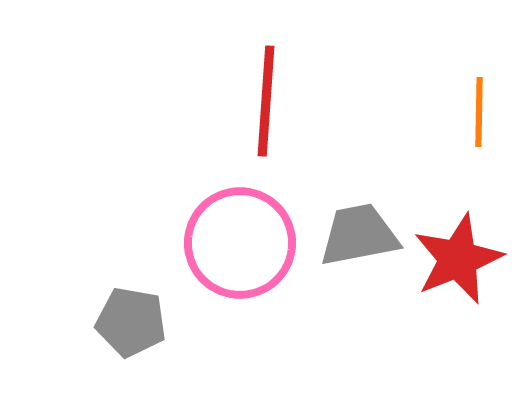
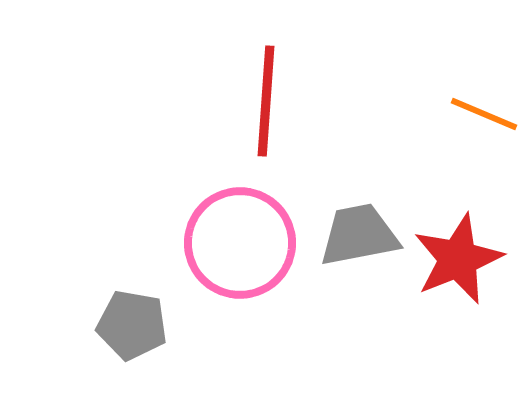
orange line: moved 5 px right, 2 px down; rotated 68 degrees counterclockwise
gray pentagon: moved 1 px right, 3 px down
